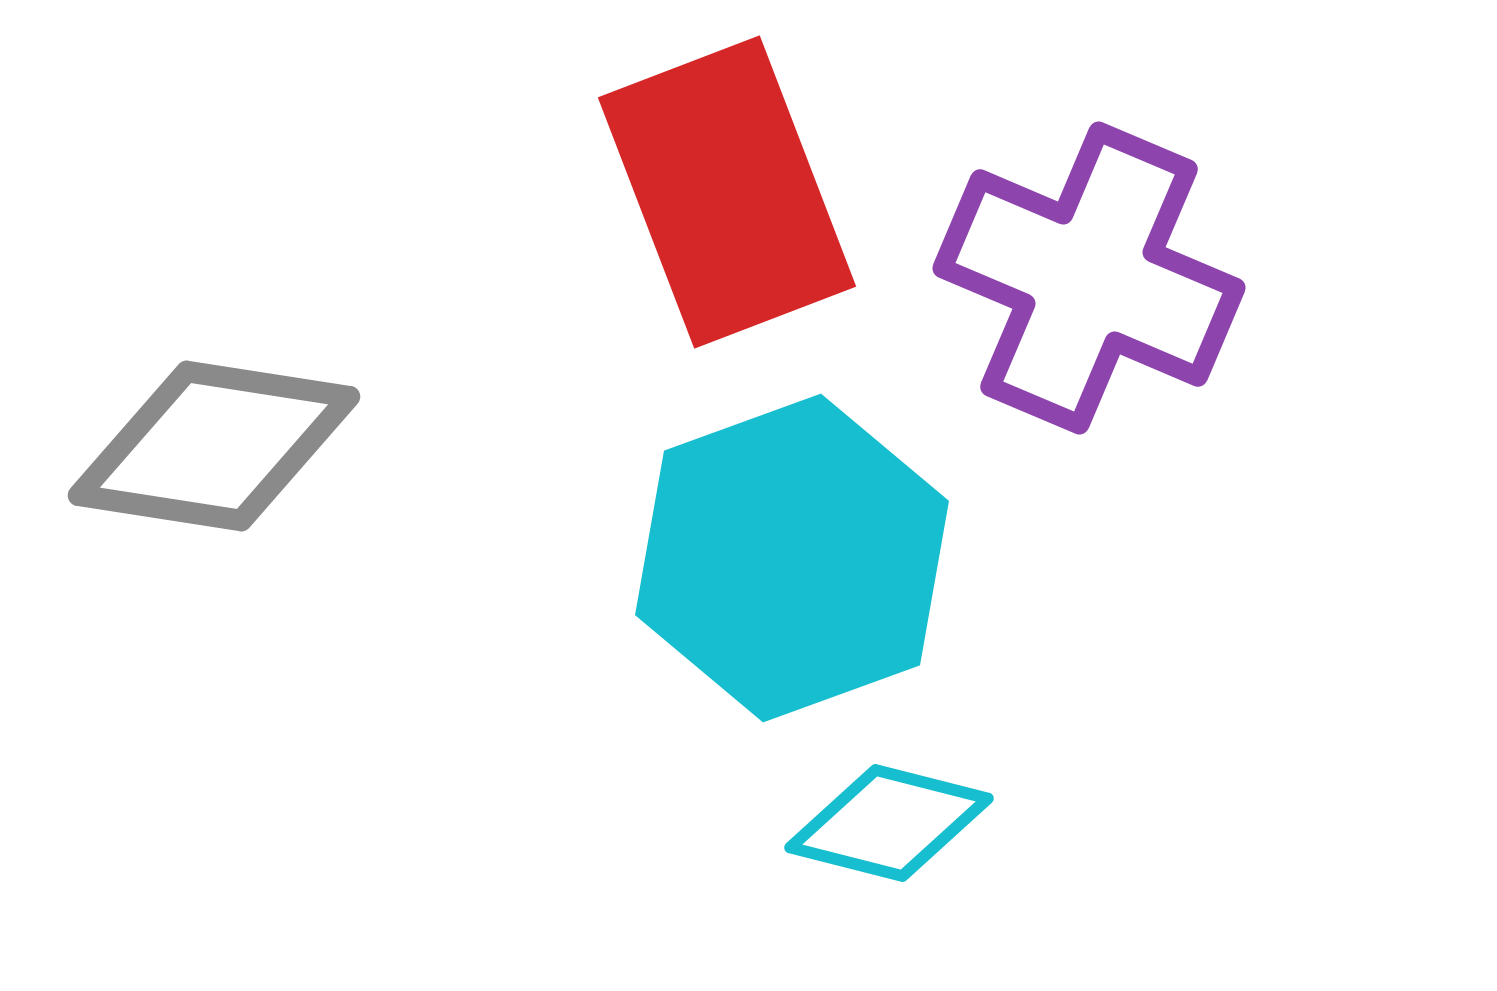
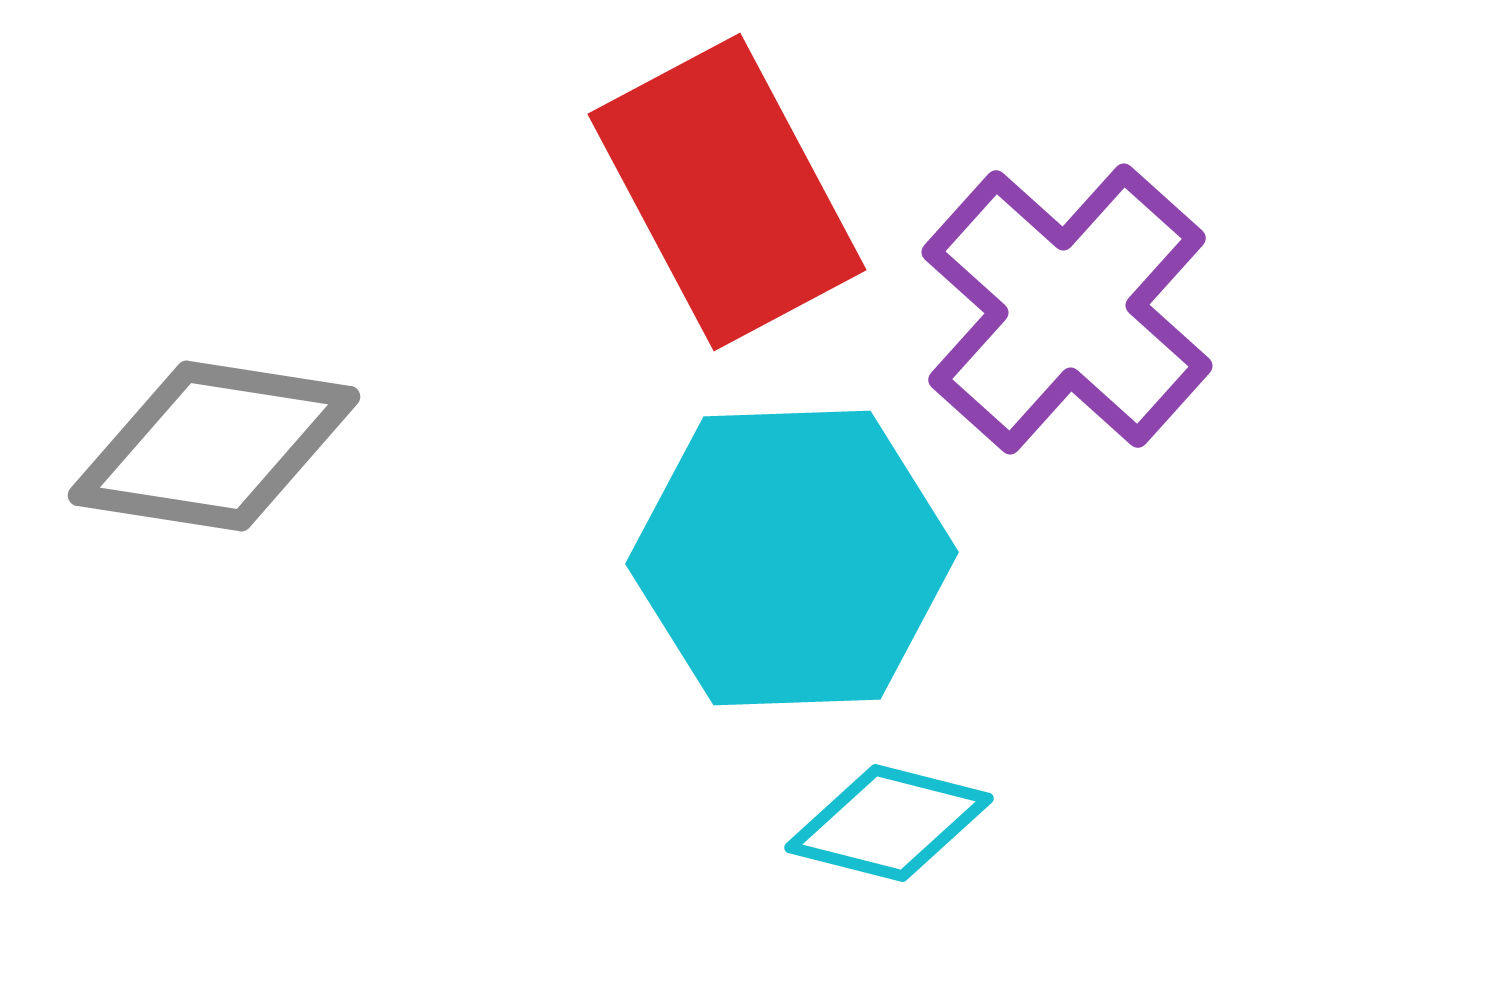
red rectangle: rotated 7 degrees counterclockwise
purple cross: moved 22 px left, 31 px down; rotated 19 degrees clockwise
cyan hexagon: rotated 18 degrees clockwise
